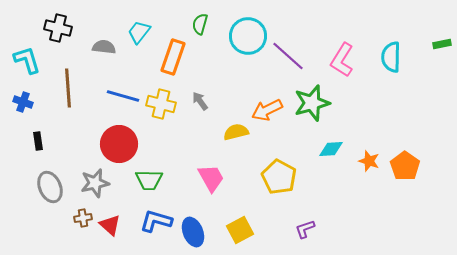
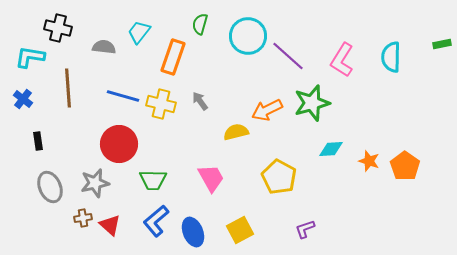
cyan L-shape: moved 3 px right, 3 px up; rotated 64 degrees counterclockwise
blue cross: moved 3 px up; rotated 18 degrees clockwise
green trapezoid: moved 4 px right
blue L-shape: rotated 56 degrees counterclockwise
